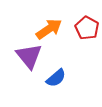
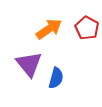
purple triangle: moved 8 px down
blue semicircle: rotated 35 degrees counterclockwise
